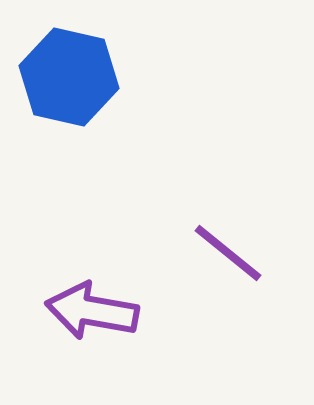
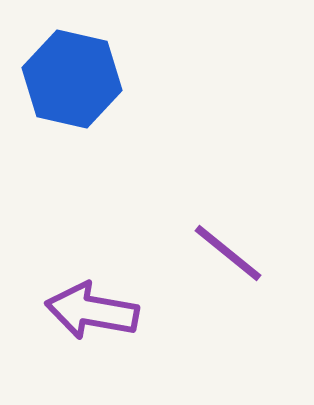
blue hexagon: moved 3 px right, 2 px down
